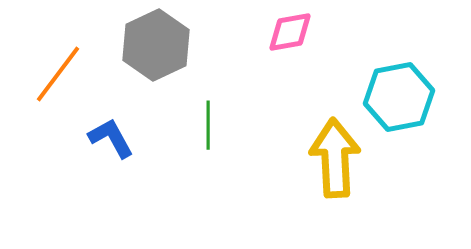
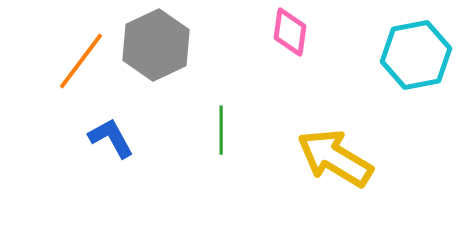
pink diamond: rotated 72 degrees counterclockwise
orange line: moved 23 px right, 13 px up
cyan hexagon: moved 17 px right, 42 px up
green line: moved 13 px right, 5 px down
yellow arrow: rotated 56 degrees counterclockwise
